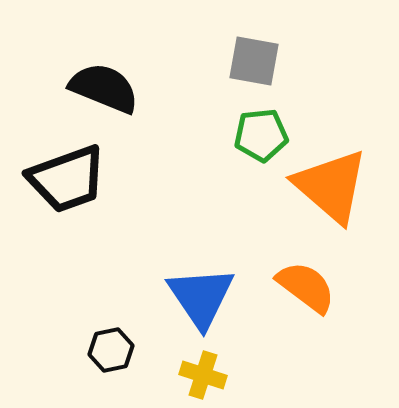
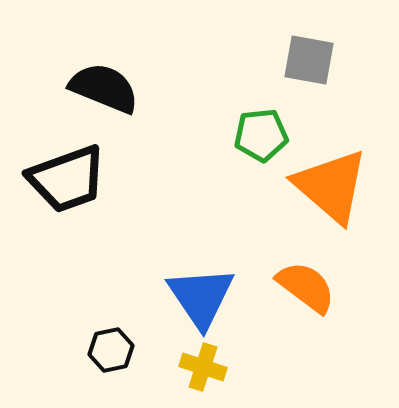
gray square: moved 55 px right, 1 px up
yellow cross: moved 8 px up
